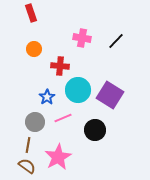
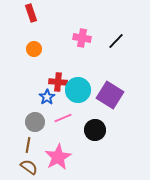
red cross: moved 2 px left, 16 px down
brown semicircle: moved 2 px right, 1 px down
